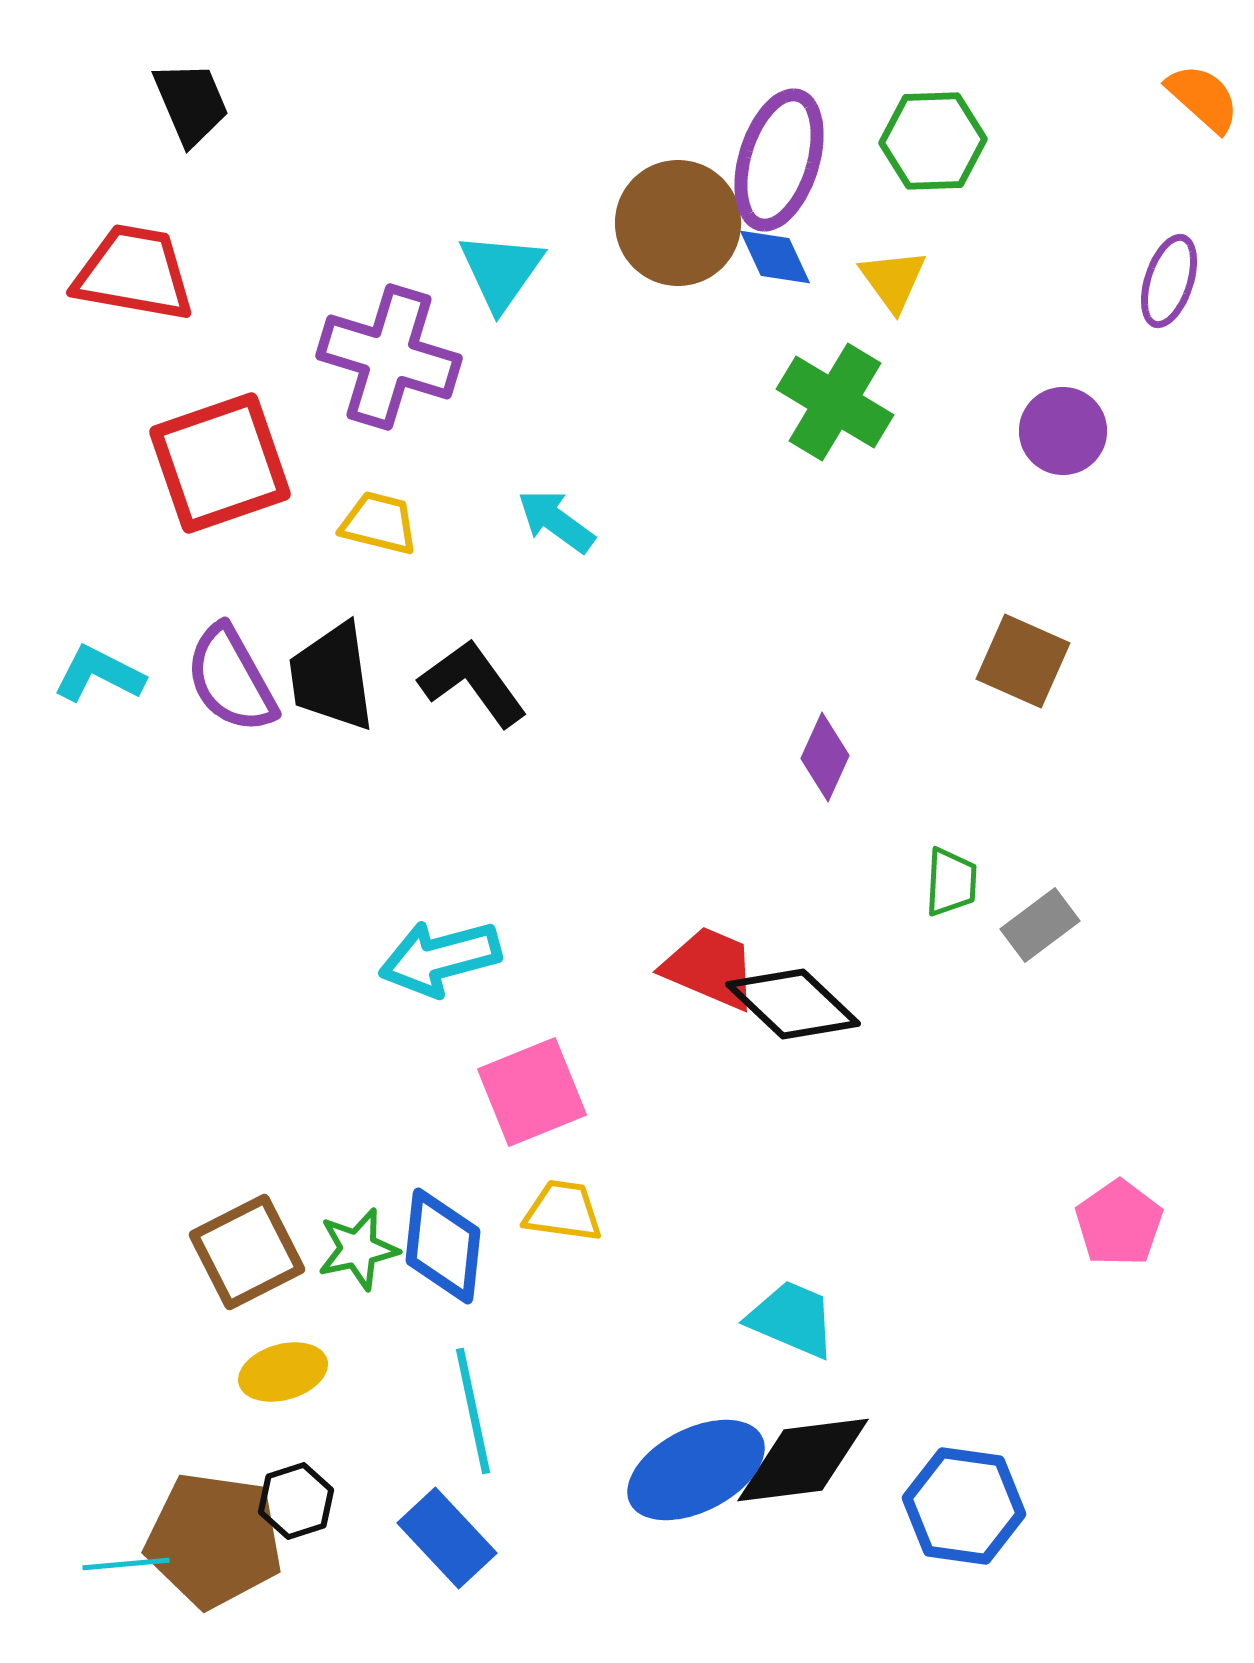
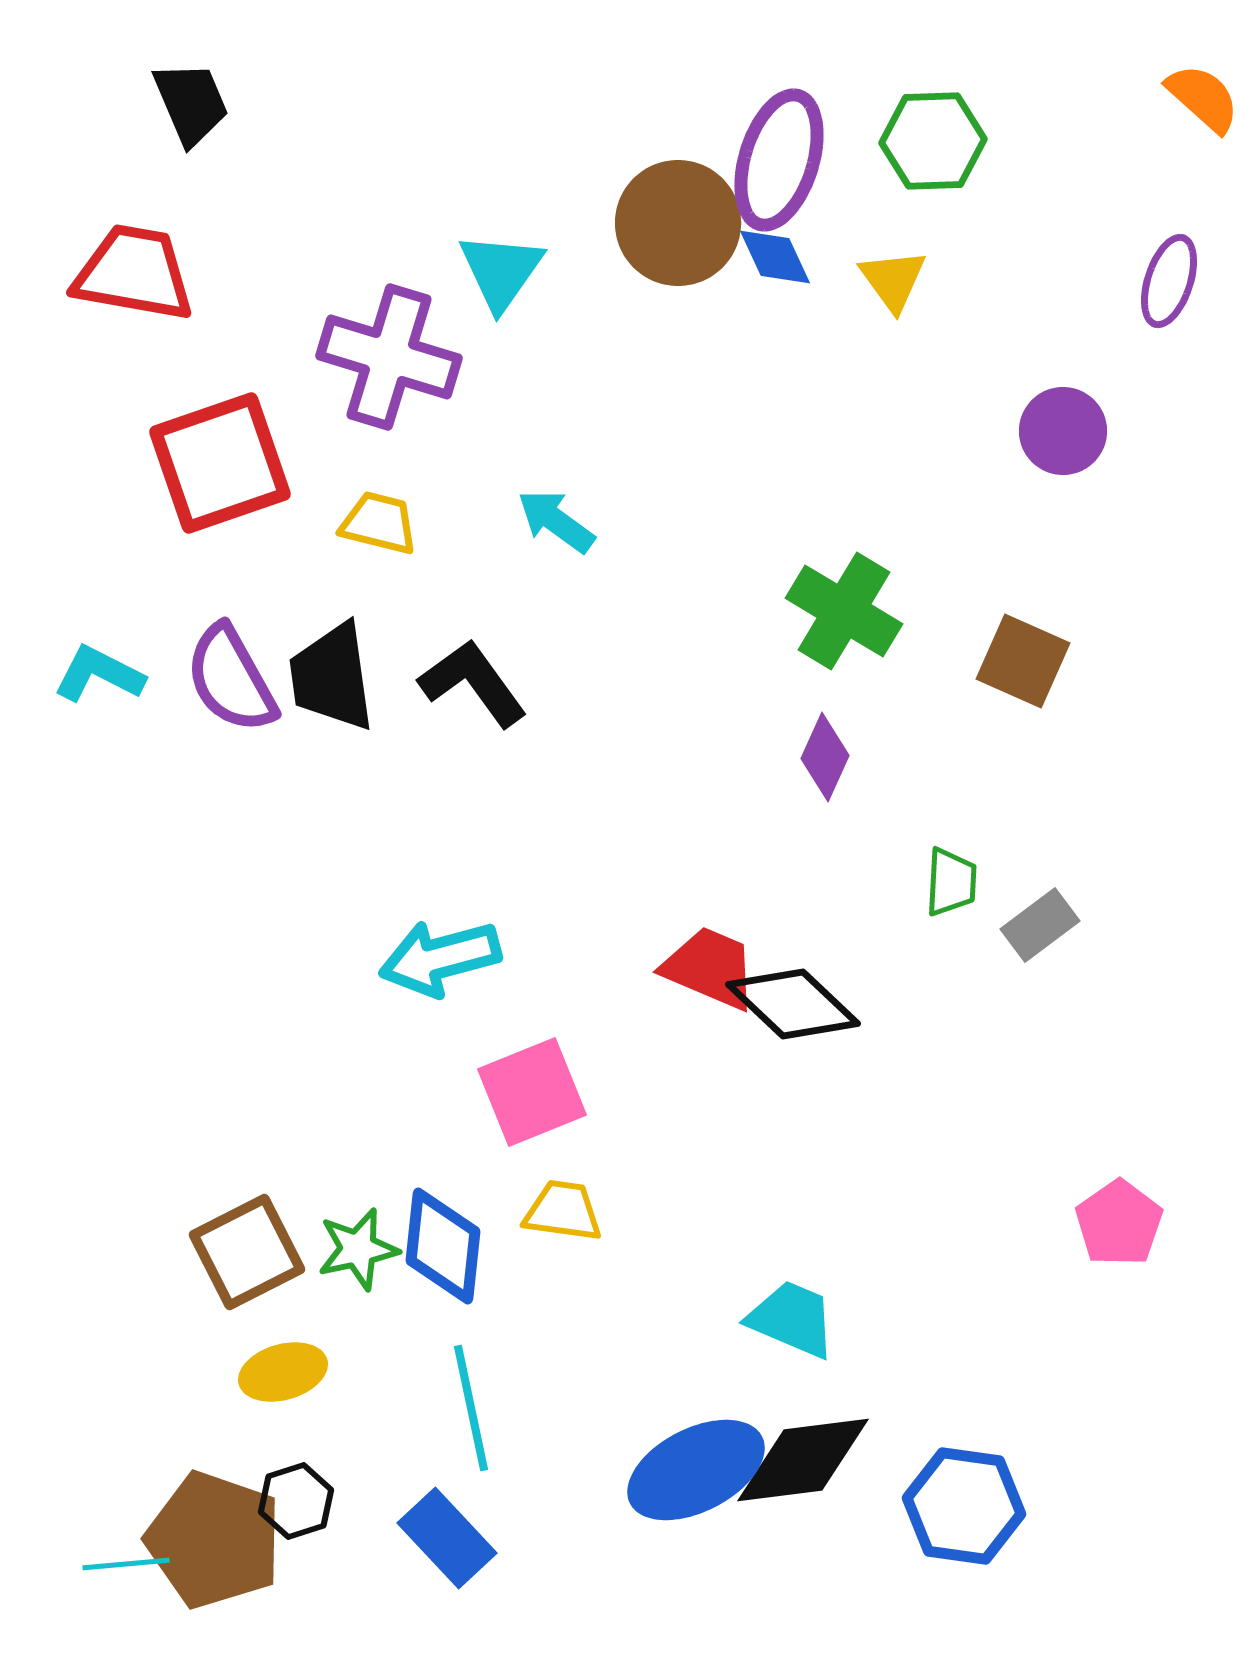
green cross at (835, 402): moved 9 px right, 209 px down
cyan line at (473, 1411): moved 2 px left, 3 px up
brown pentagon at (214, 1540): rotated 11 degrees clockwise
